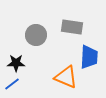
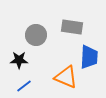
black star: moved 3 px right, 3 px up
blue line: moved 12 px right, 2 px down
